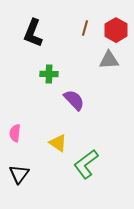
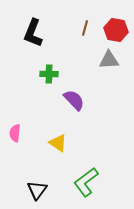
red hexagon: rotated 20 degrees counterclockwise
green L-shape: moved 18 px down
black triangle: moved 18 px right, 16 px down
